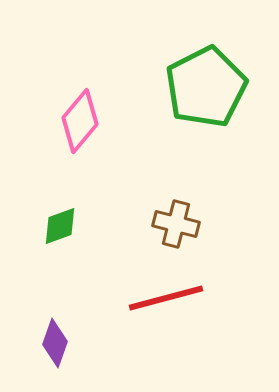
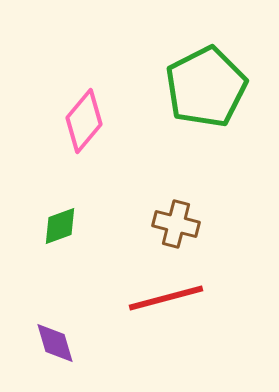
pink diamond: moved 4 px right
purple diamond: rotated 36 degrees counterclockwise
